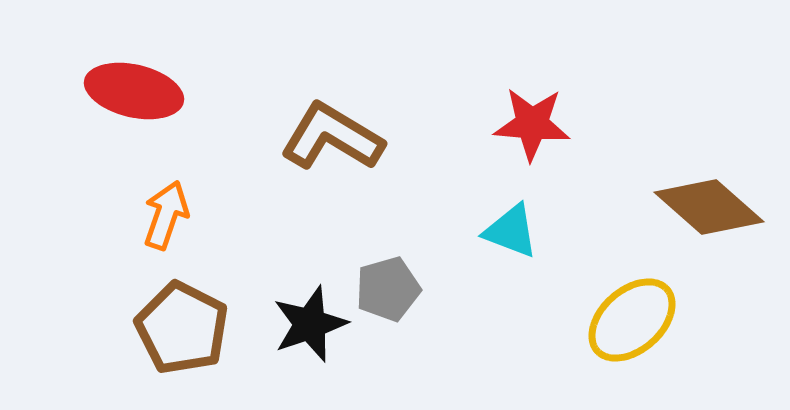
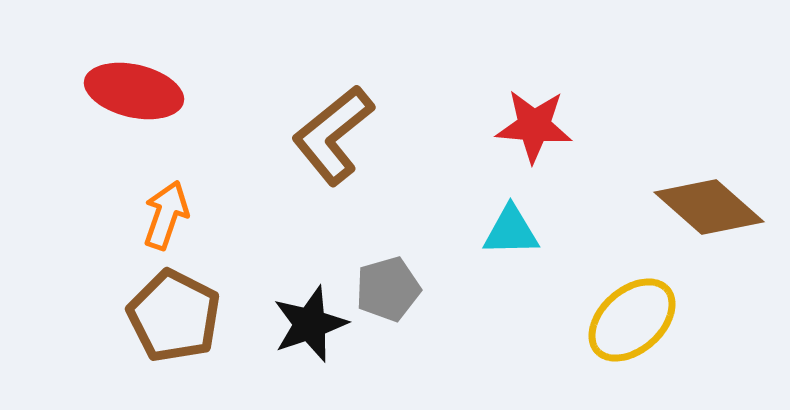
red star: moved 2 px right, 2 px down
brown L-shape: moved 1 px right, 2 px up; rotated 70 degrees counterclockwise
cyan triangle: rotated 22 degrees counterclockwise
brown pentagon: moved 8 px left, 12 px up
